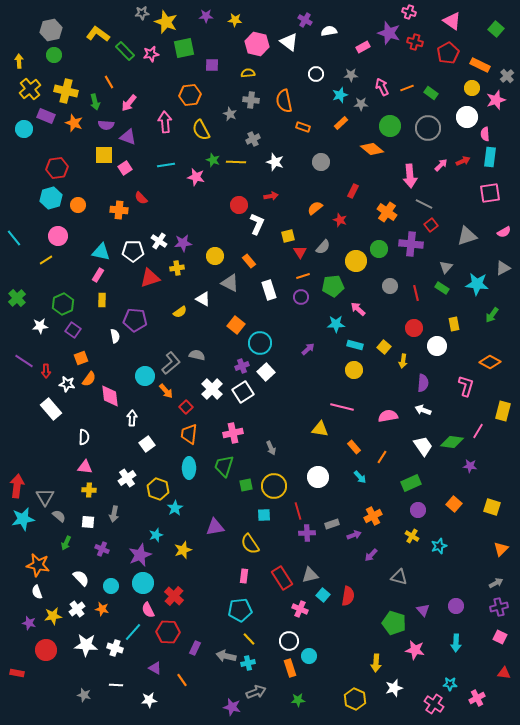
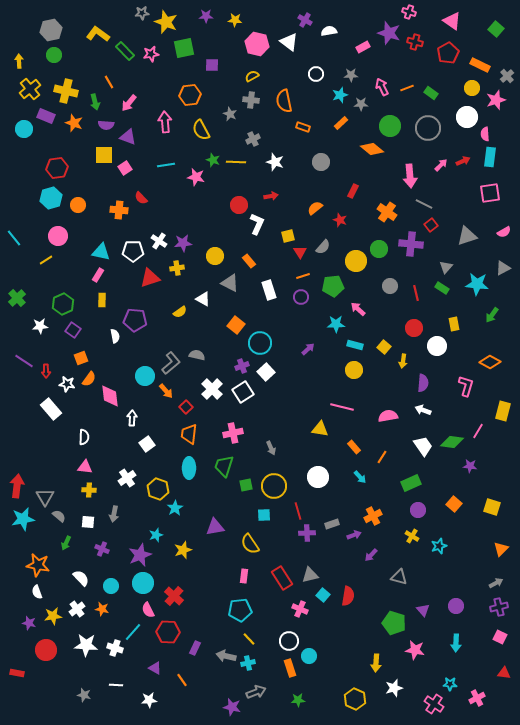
yellow semicircle at (248, 73): moved 4 px right, 3 px down; rotated 24 degrees counterclockwise
